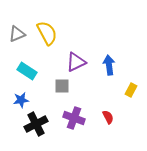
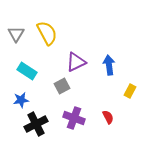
gray triangle: moved 1 px left; rotated 36 degrees counterclockwise
gray square: rotated 28 degrees counterclockwise
yellow rectangle: moved 1 px left, 1 px down
